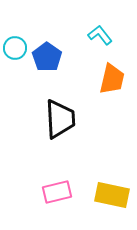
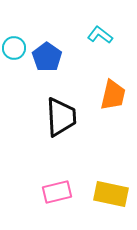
cyan L-shape: rotated 15 degrees counterclockwise
cyan circle: moved 1 px left
orange trapezoid: moved 1 px right, 16 px down
black trapezoid: moved 1 px right, 2 px up
yellow rectangle: moved 1 px left, 1 px up
